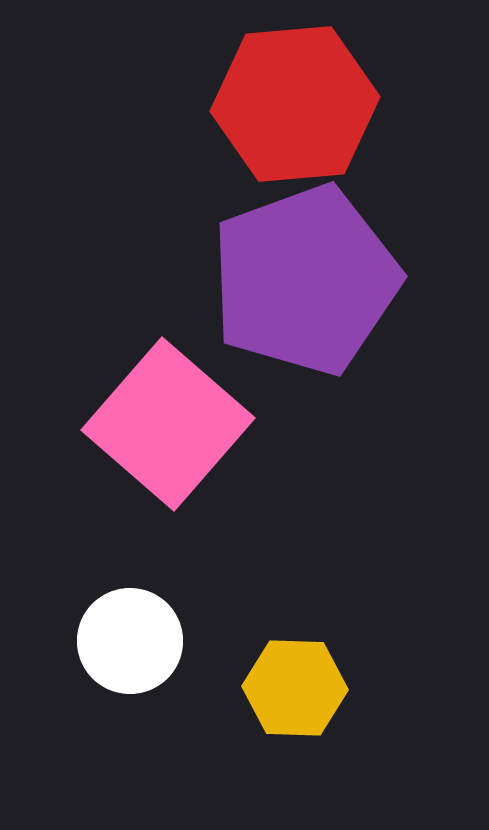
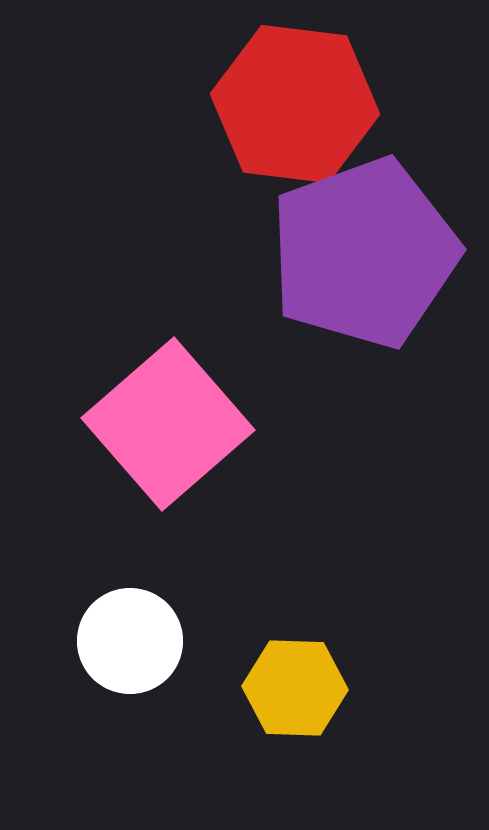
red hexagon: rotated 12 degrees clockwise
purple pentagon: moved 59 px right, 27 px up
pink square: rotated 8 degrees clockwise
